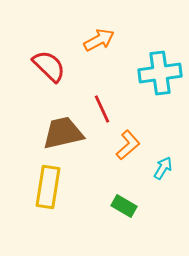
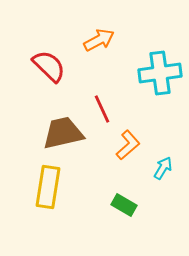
green rectangle: moved 1 px up
